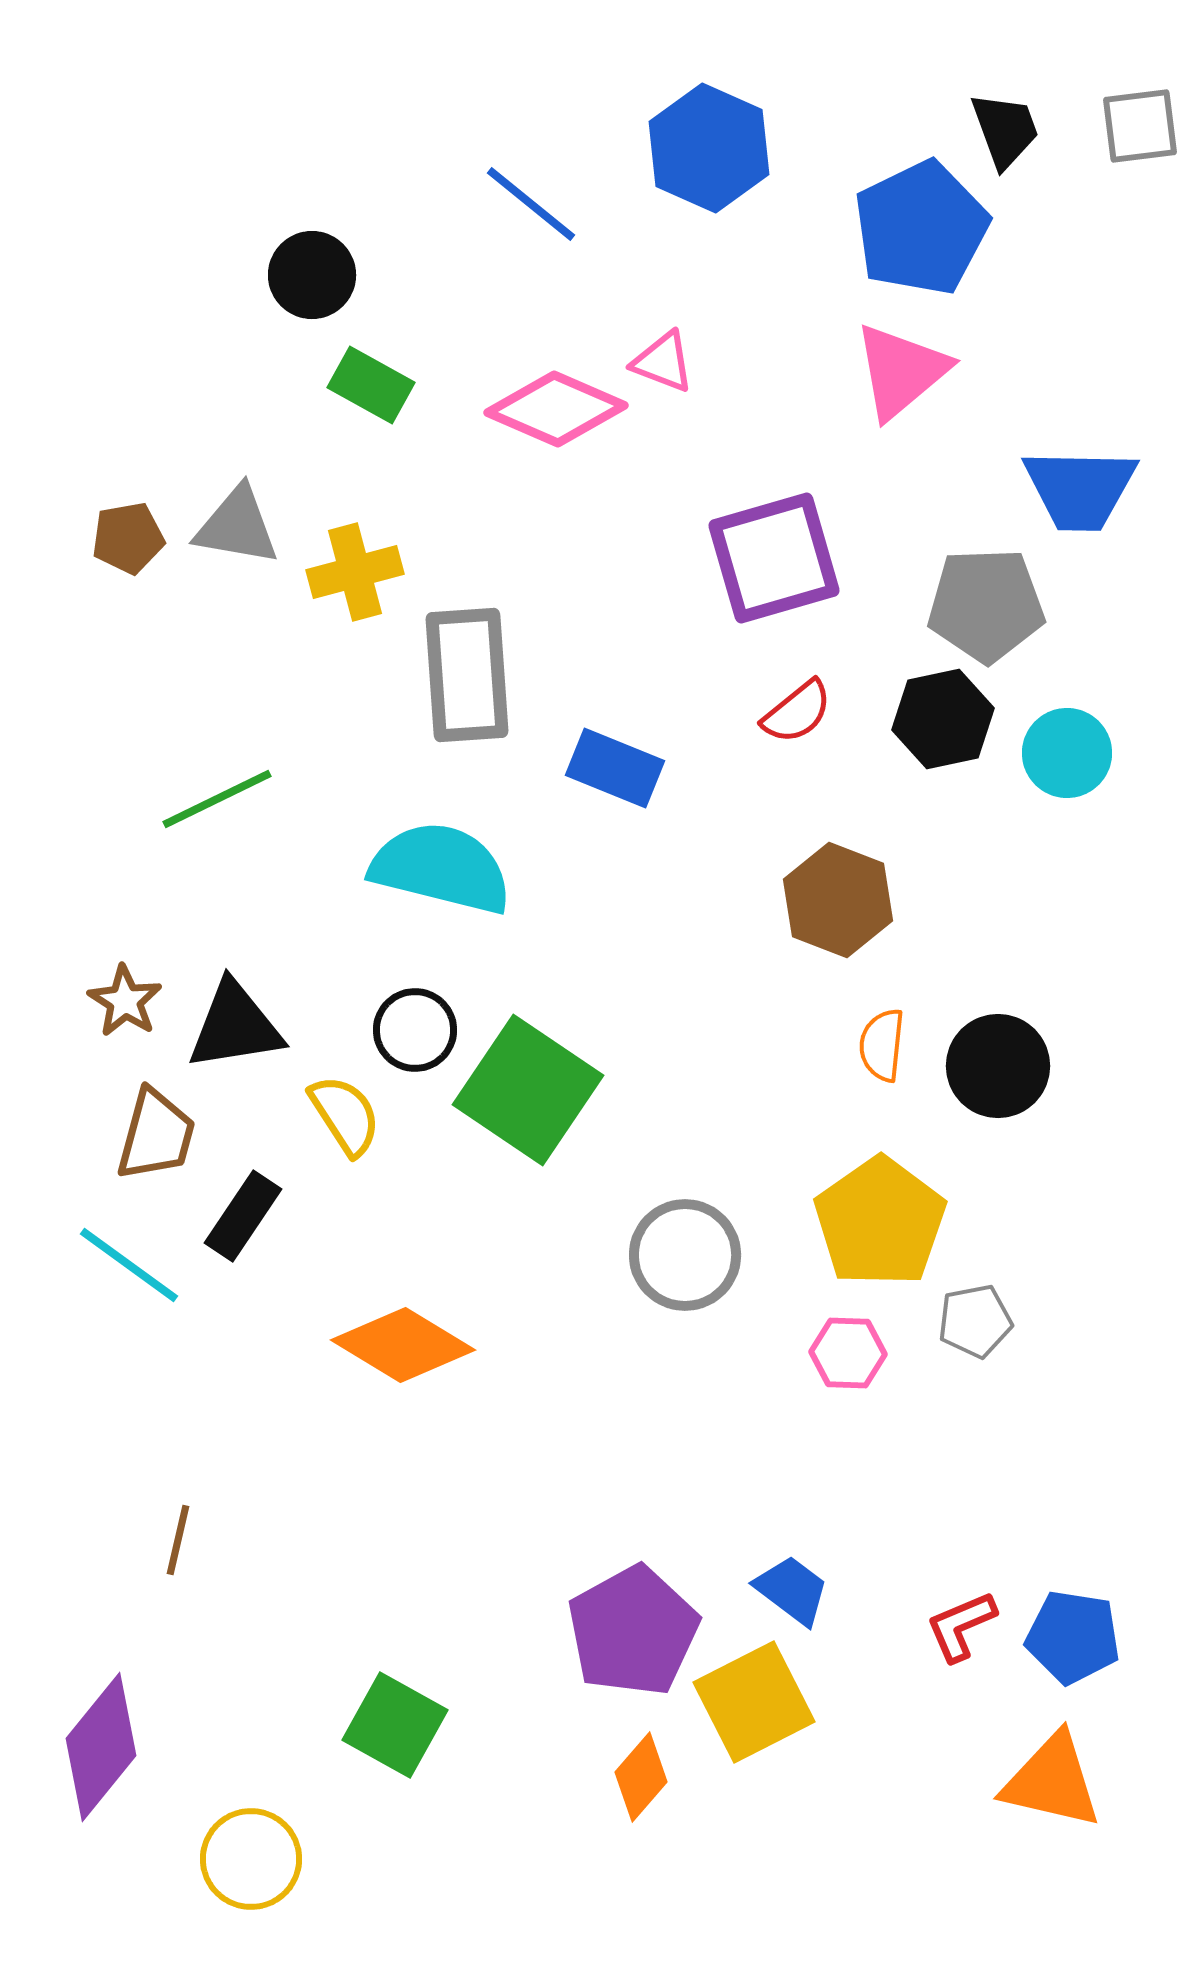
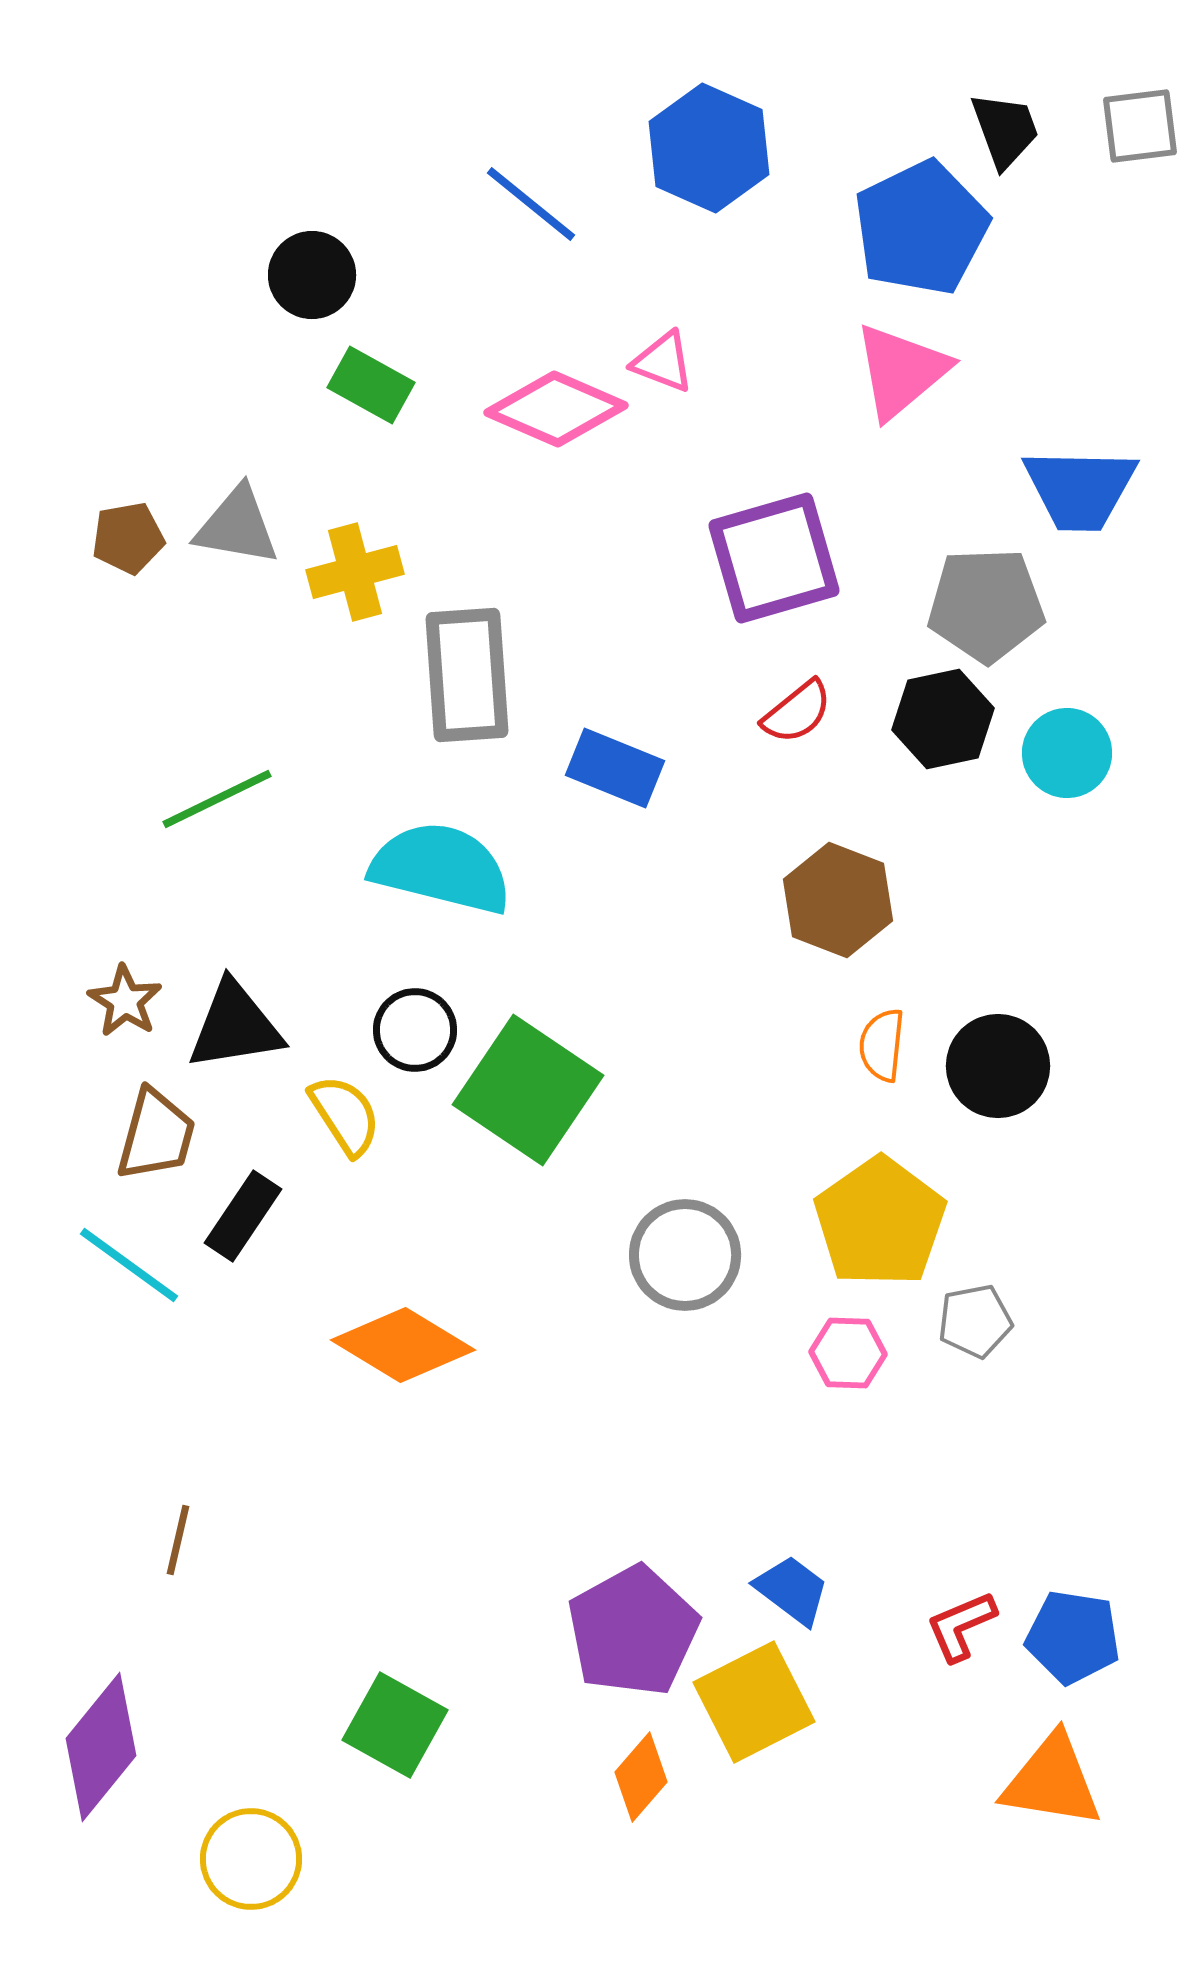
orange triangle at (1052, 1781): rotated 4 degrees counterclockwise
